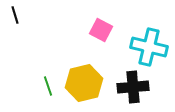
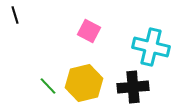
pink square: moved 12 px left, 1 px down
cyan cross: moved 2 px right
green line: rotated 24 degrees counterclockwise
